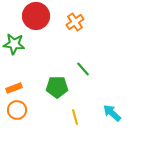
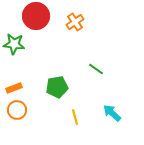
green line: moved 13 px right; rotated 14 degrees counterclockwise
green pentagon: rotated 10 degrees counterclockwise
